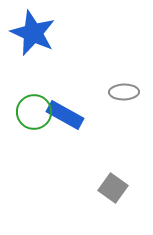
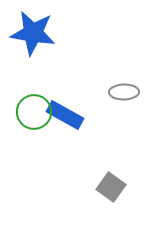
blue star: rotated 15 degrees counterclockwise
gray square: moved 2 px left, 1 px up
